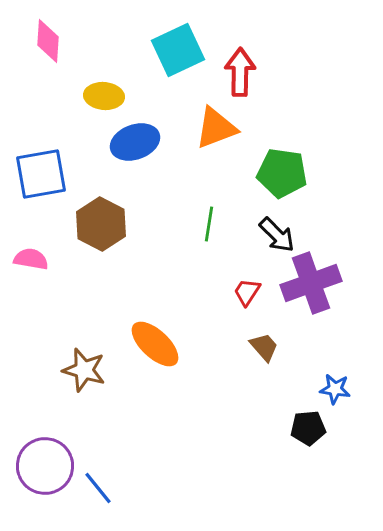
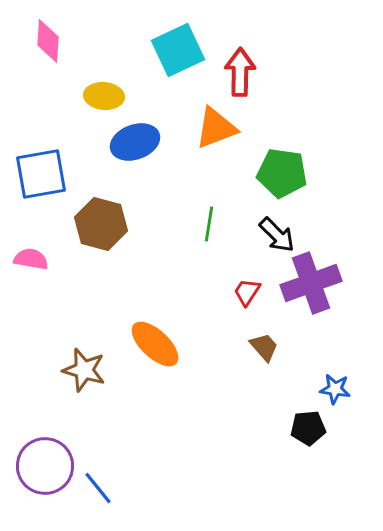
brown hexagon: rotated 12 degrees counterclockwise
